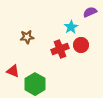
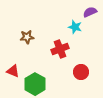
cyan star: moved 4 px right; rotated 24 degrees counterclockwise
red circle: moved 27 px down
